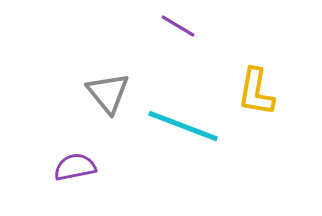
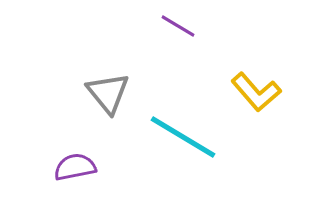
yellow L-shape: rotated 51 degrees counterclockwise
cyan line: moved 11 px down; rotated 10 degrees clockwise
